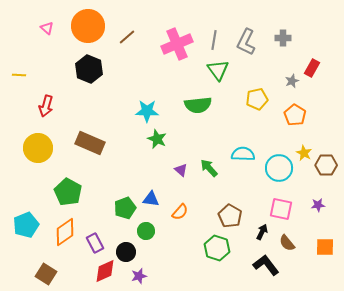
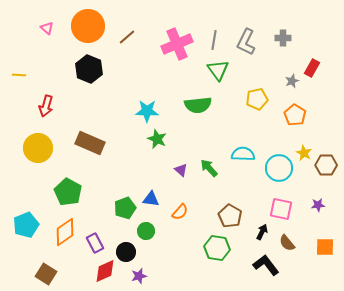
green hexagon at (217, 248): rotated 10 degrees counterclockwise
